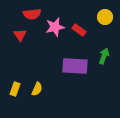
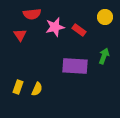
yellow rectangle: moved 3 px right, 2 px up
